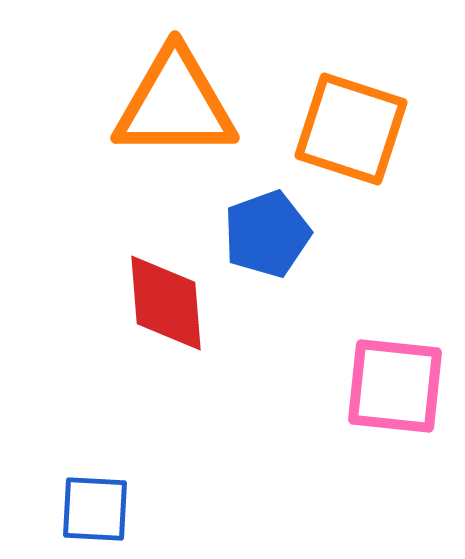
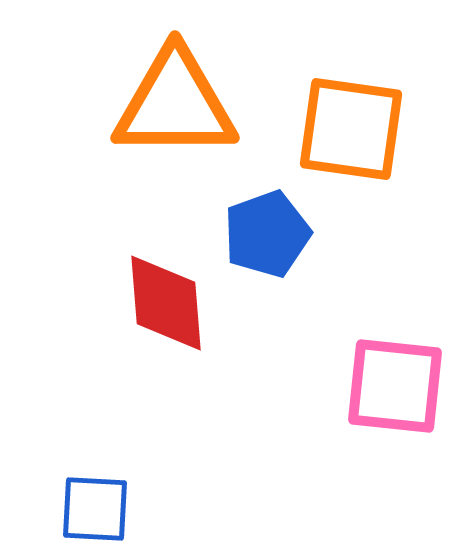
orange square: rotated 10 degrees counterclockwise
